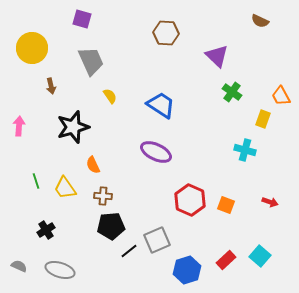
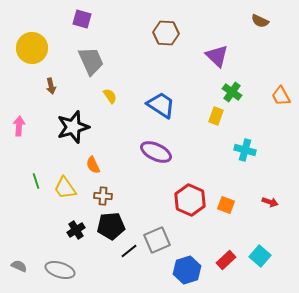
yellow rectangle: moved 47 px left, 3 px up
black cross: moved 30 px right
